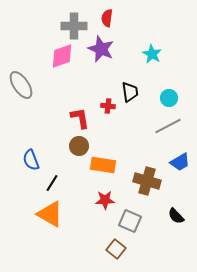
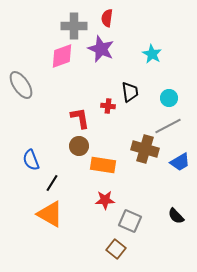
brown cross: moved 2 px left, 32 px up
